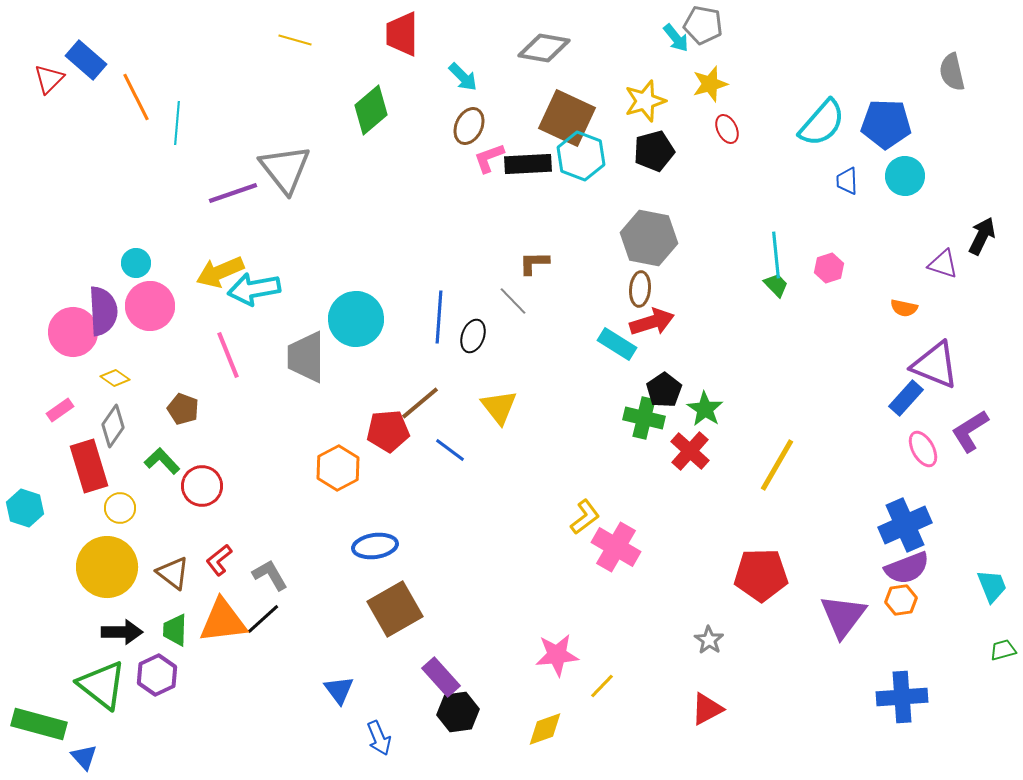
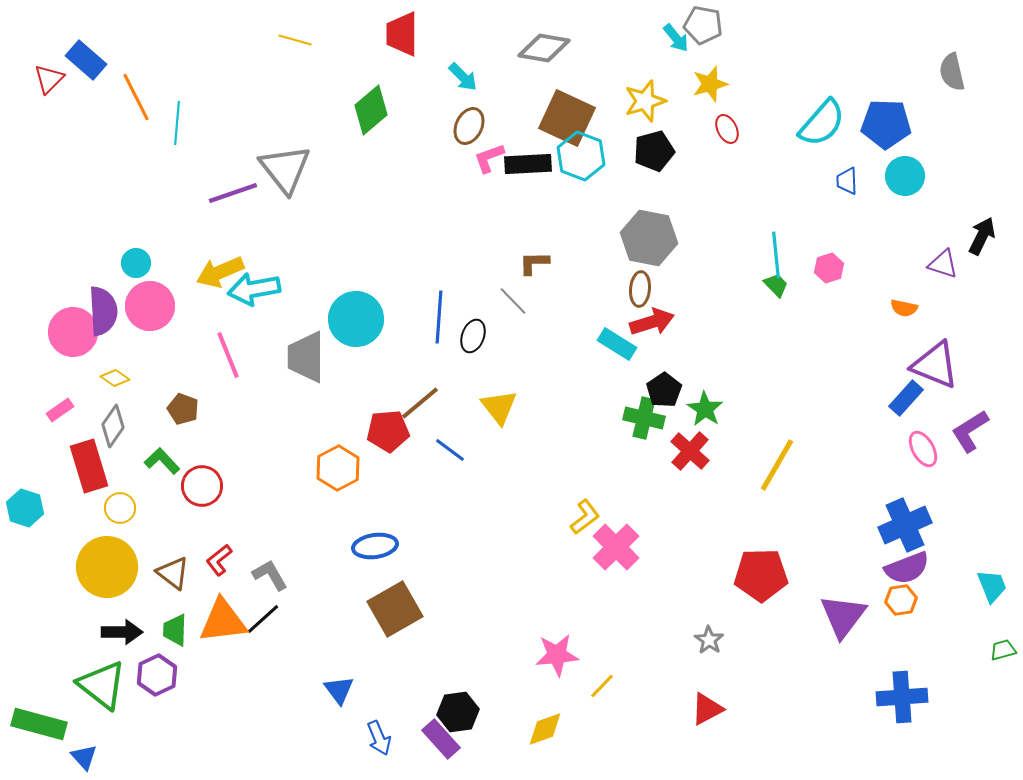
pink cross at (616, 547): rotated 15 degrees clockwise
purple rectangle at (441, 677): moved 62 px down
